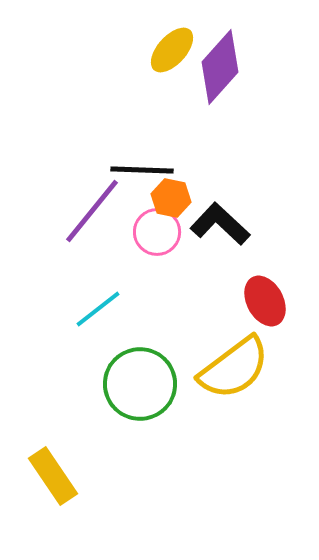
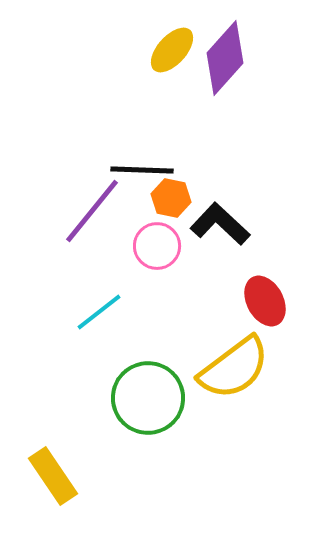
purple diamond: moved 5 px right, 9 px up
pink circle: moved 14 px down
cyan line: moved 1 px right, 3 px down
green circle: moved 8 px right, 14 px down
